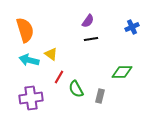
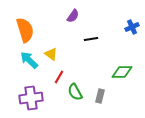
purple semicircle: moved 15 px left, 5 px up
cyan arrow: rotated 30 degrees clockwise
green semicircle: moved 1 px left, 3 px down
